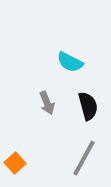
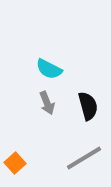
cyan semicircle: moved 21 px left, 7 px down
gray line: rotated 30 degrees clockwise
